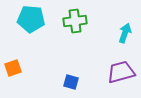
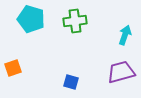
cyan pentagon: rotated 12 degrees clockwise
cyan arrow: moved 2 px down
